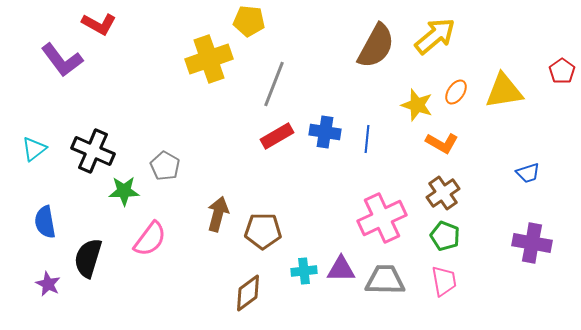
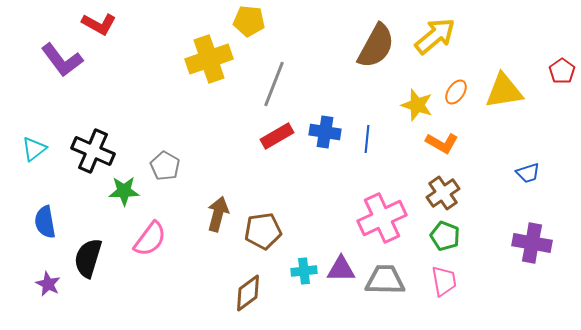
brown pentagon: rotated 9 degrees counterclockwise
